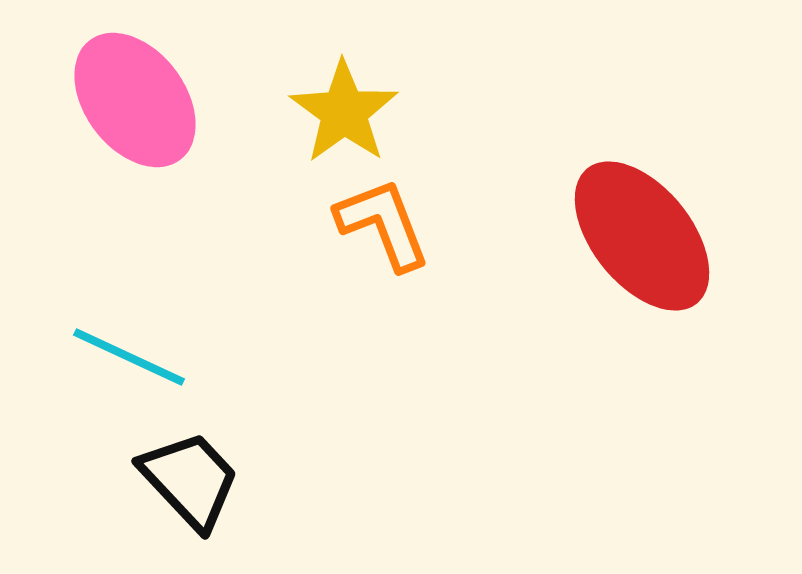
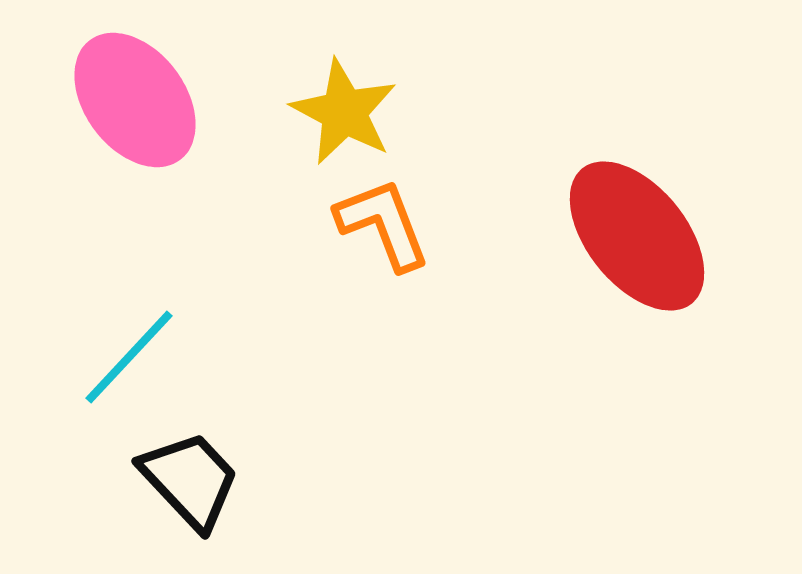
yellow star: rotated 8 degrees counterclockwise
red ellipse: moved 5 px left
cyan line: rotated 72 degrees counterclockwise
